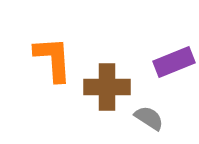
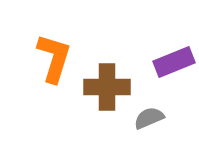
orange L-shape: moved 1 px right, 1 px up; rotated 21 degrees clockwise
gray semicircle: rotated 56 degrees counterclockwise
